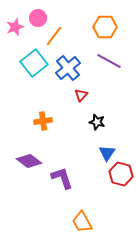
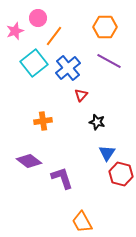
pink star: moved 4 px down
